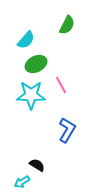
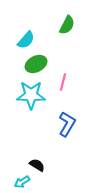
pink line: moved 2 px right, 3 px up; rotated 42 degrees clockwise
blue L-shape: moved 6 px up
